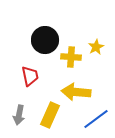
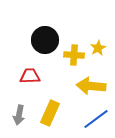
yellow star: moved 2 px right, 1 px down
yellow cross: moved 3 px right, 2 px up
red trapezoid: rotated 80 degrees counterclockwise
yellow arrow: moved 15 px right, 6 px up
yellow rectangle: moved 2 px up
